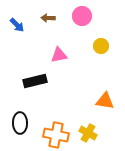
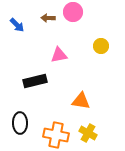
pink circle: moved 9 px left, 4 px up
orange triangle: moved 24 px left
